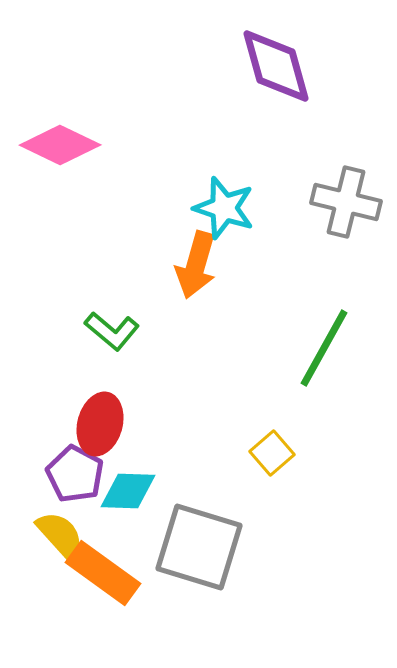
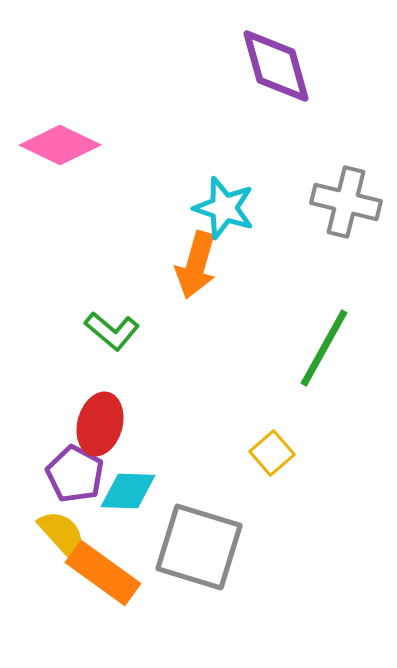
yellow semicircle: moved 2 px right, 1 px up
